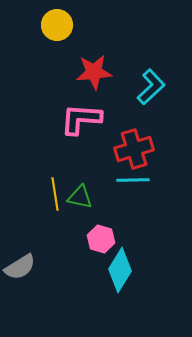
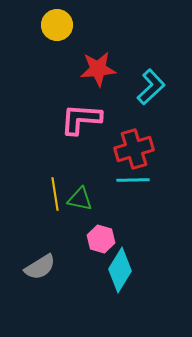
red star: moved 4 px right, 3 px up
green triangle: moved 2 px down
gray semicircle: moved 20 px right
